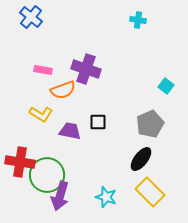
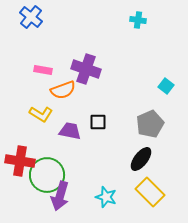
red cross: moved 1 px up
